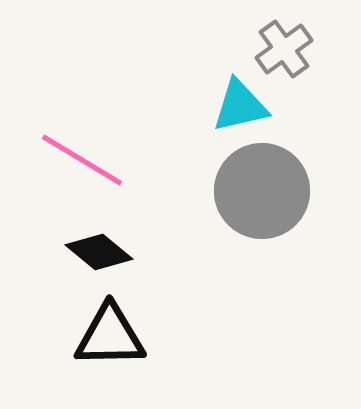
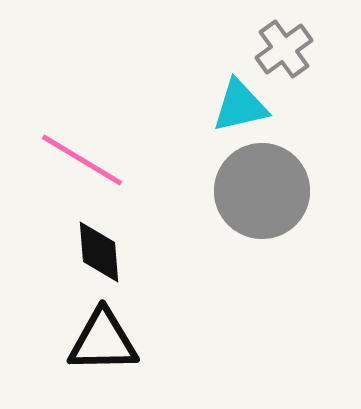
black diamond: rotated 46 degrees clockwise
black triangle: moved 7 px left, 5 px down
